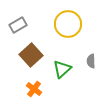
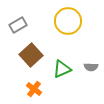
yellow circle: moved 3 px up
gray semicircle: moved 6 px down; rotated 88 degrees counterclockwise
green triangle: rotated 18 degrees clockwise
